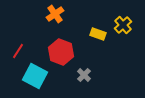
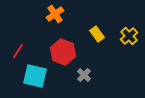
yellow cross: moved 6 px right, 11 px down
yellow rectangle: moved 1 px left; rotated 35 degrees clockwise
red hexagon: moved 2 px right
cyan square: rotated 15 degrees counterclockwise
